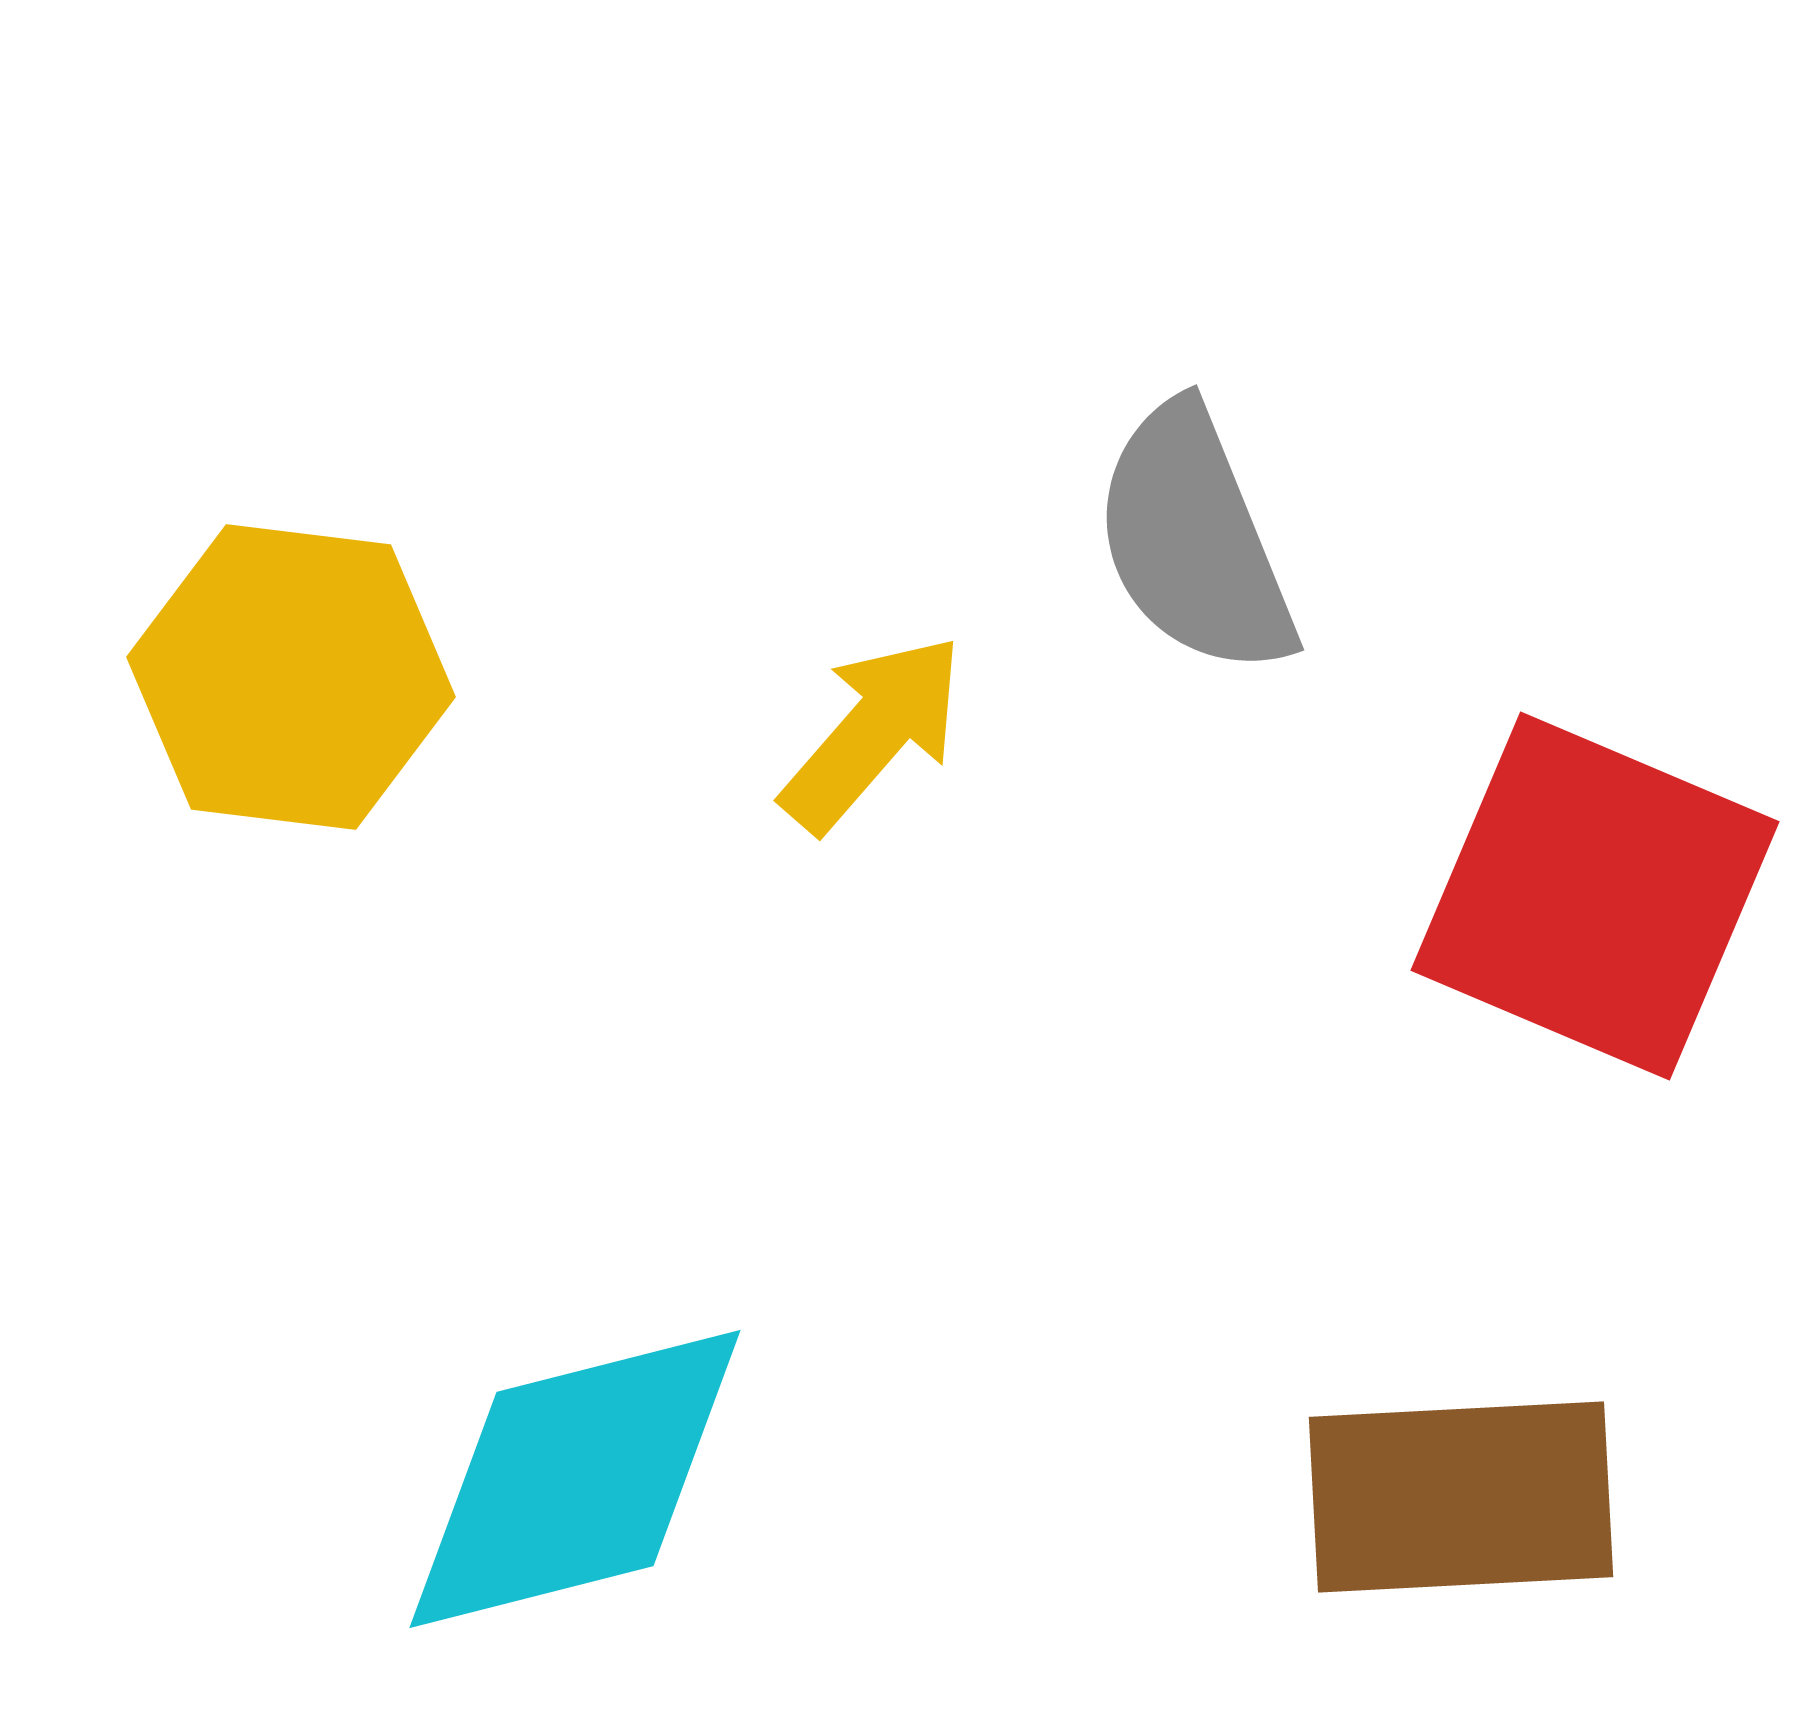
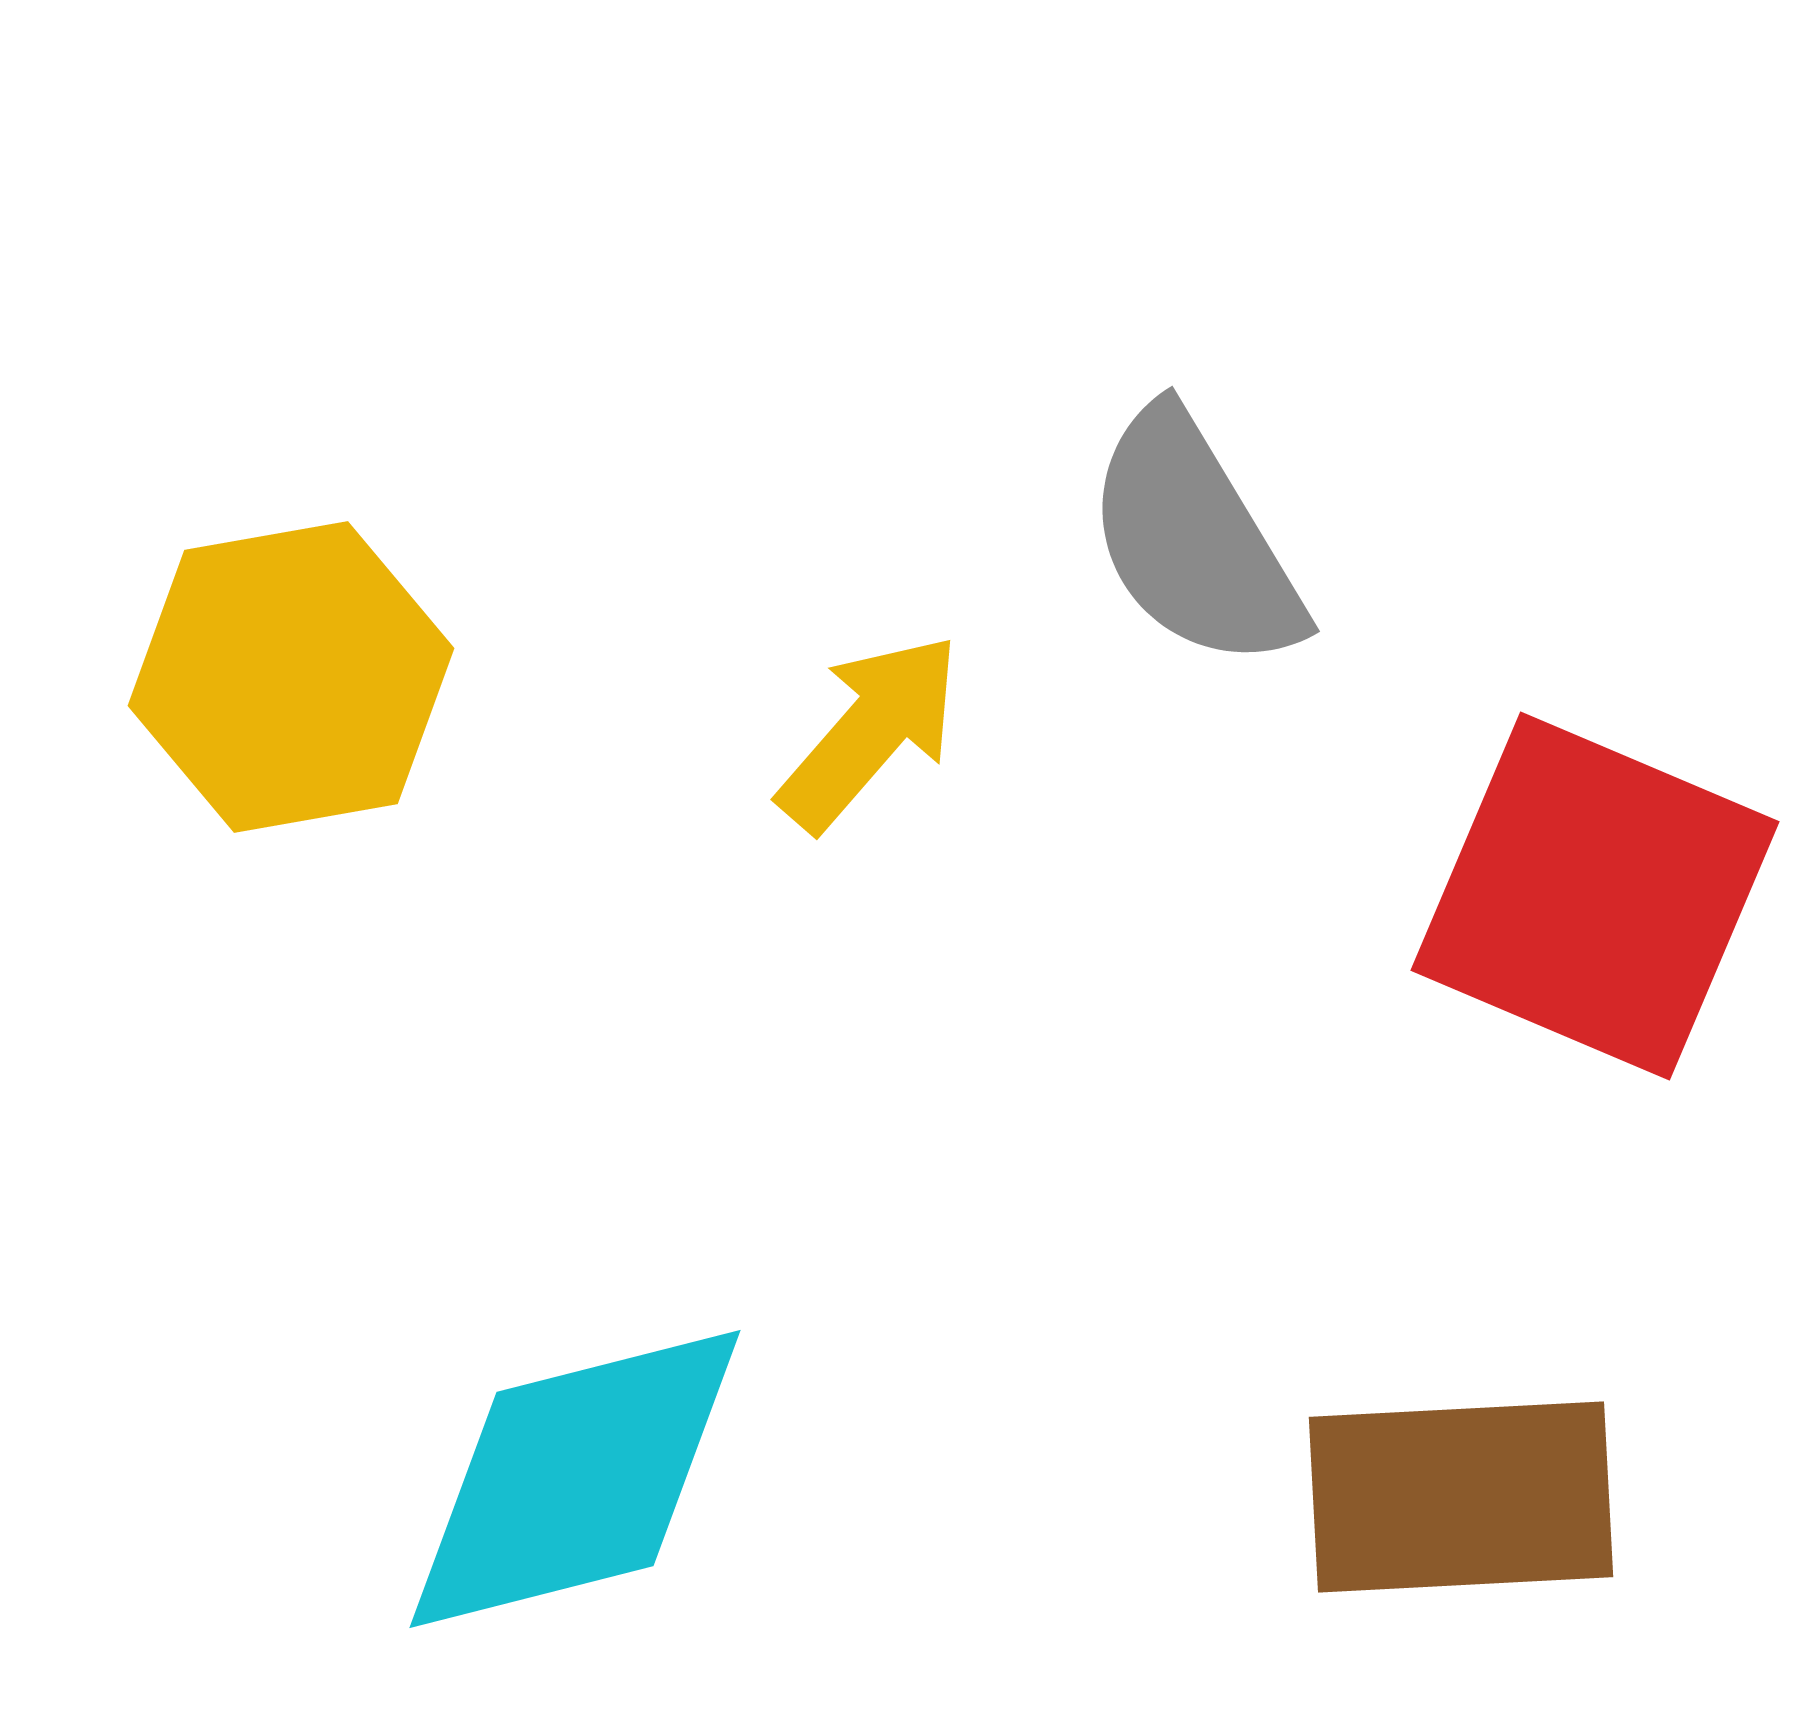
gray semicircle: rotated 9 degrees counterclockwise
yellow hexagon: rotated 17 degrees counterclockwise
yellow arrow: moved 3 px left, 1 px up
